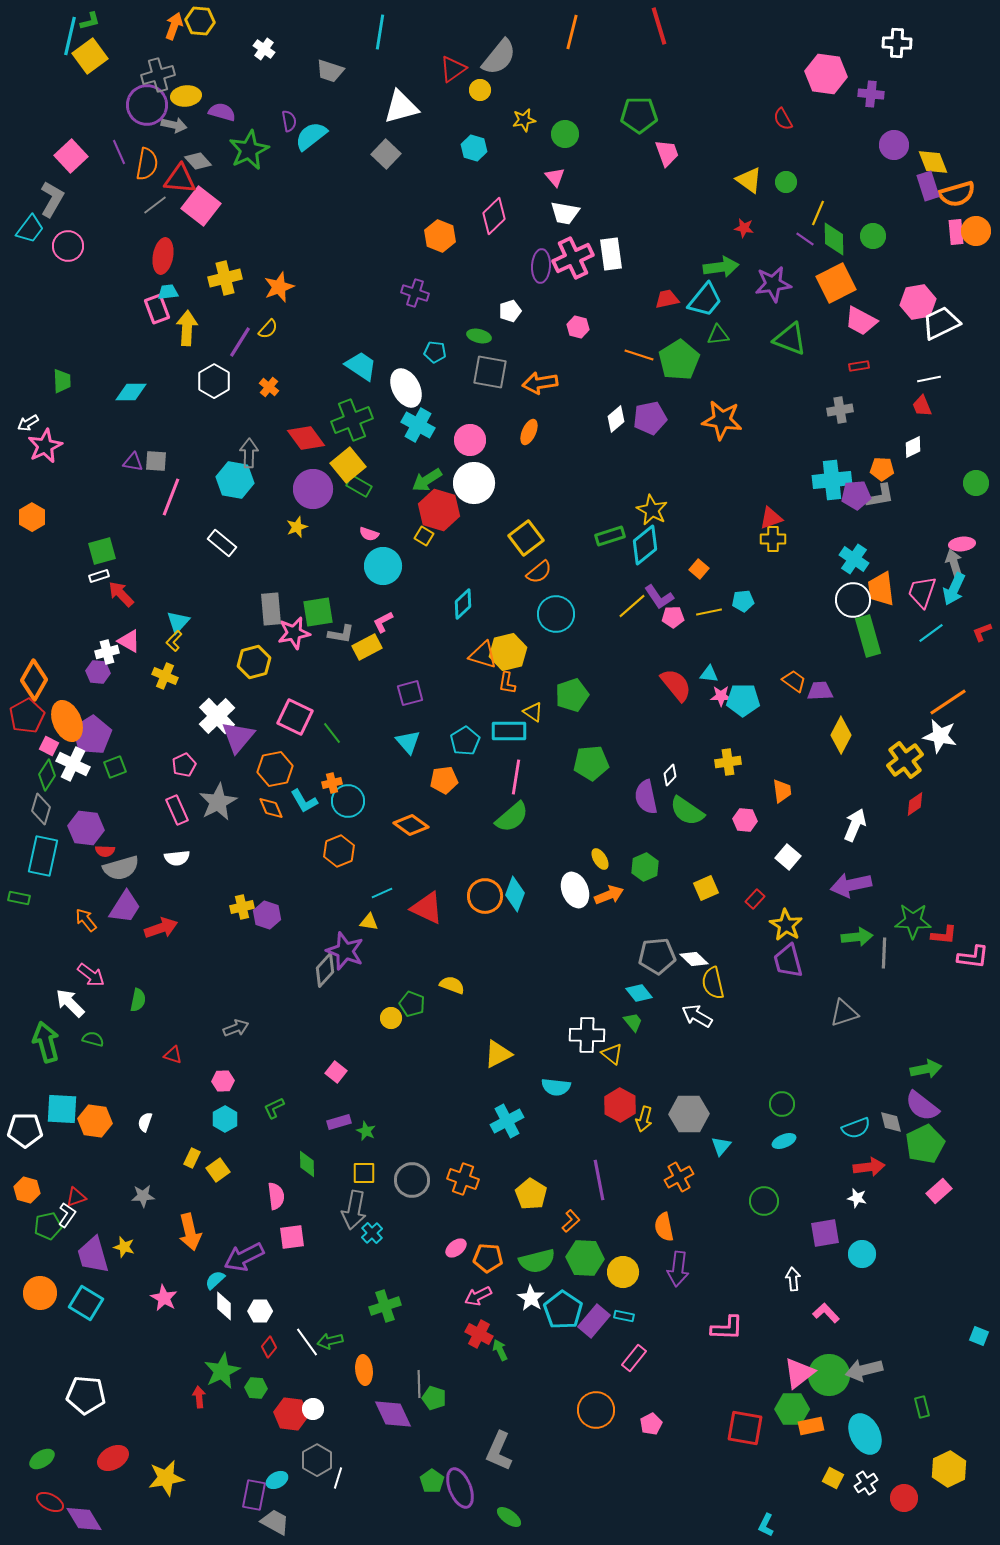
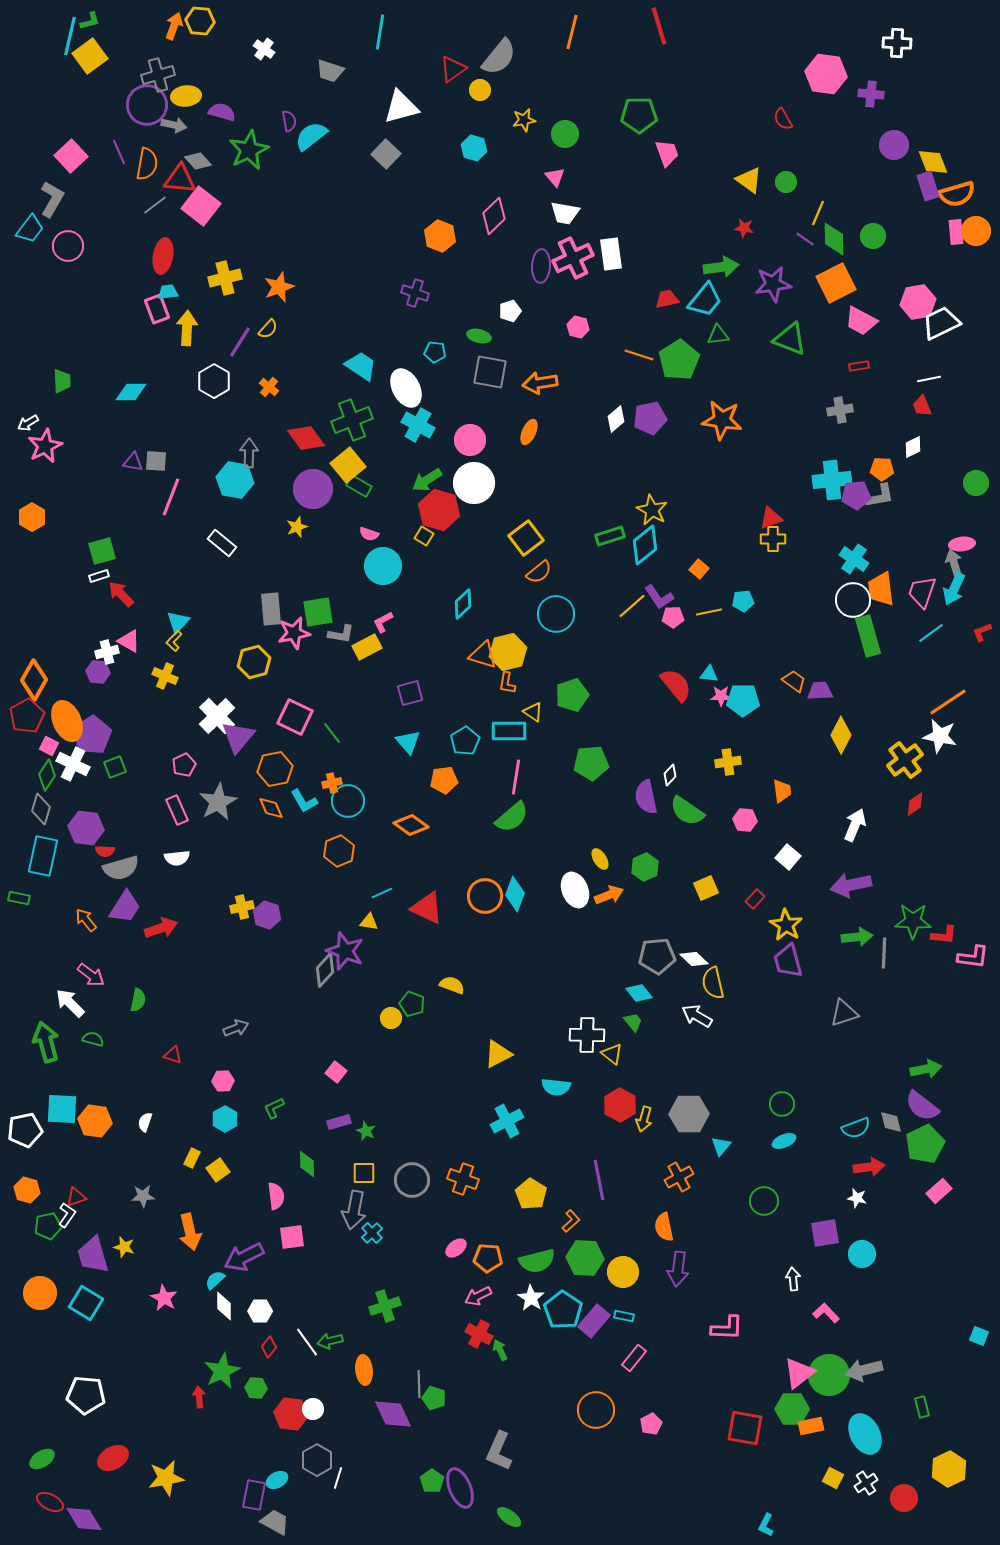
white pentagon at (25, 1130): rotated 12 degrees counterclockwise
